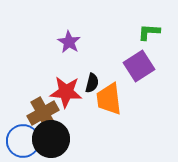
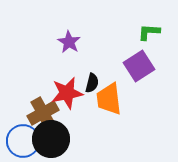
red star: moved 1 px right, 1 px down; rotated 16 degrees counterclockwise
